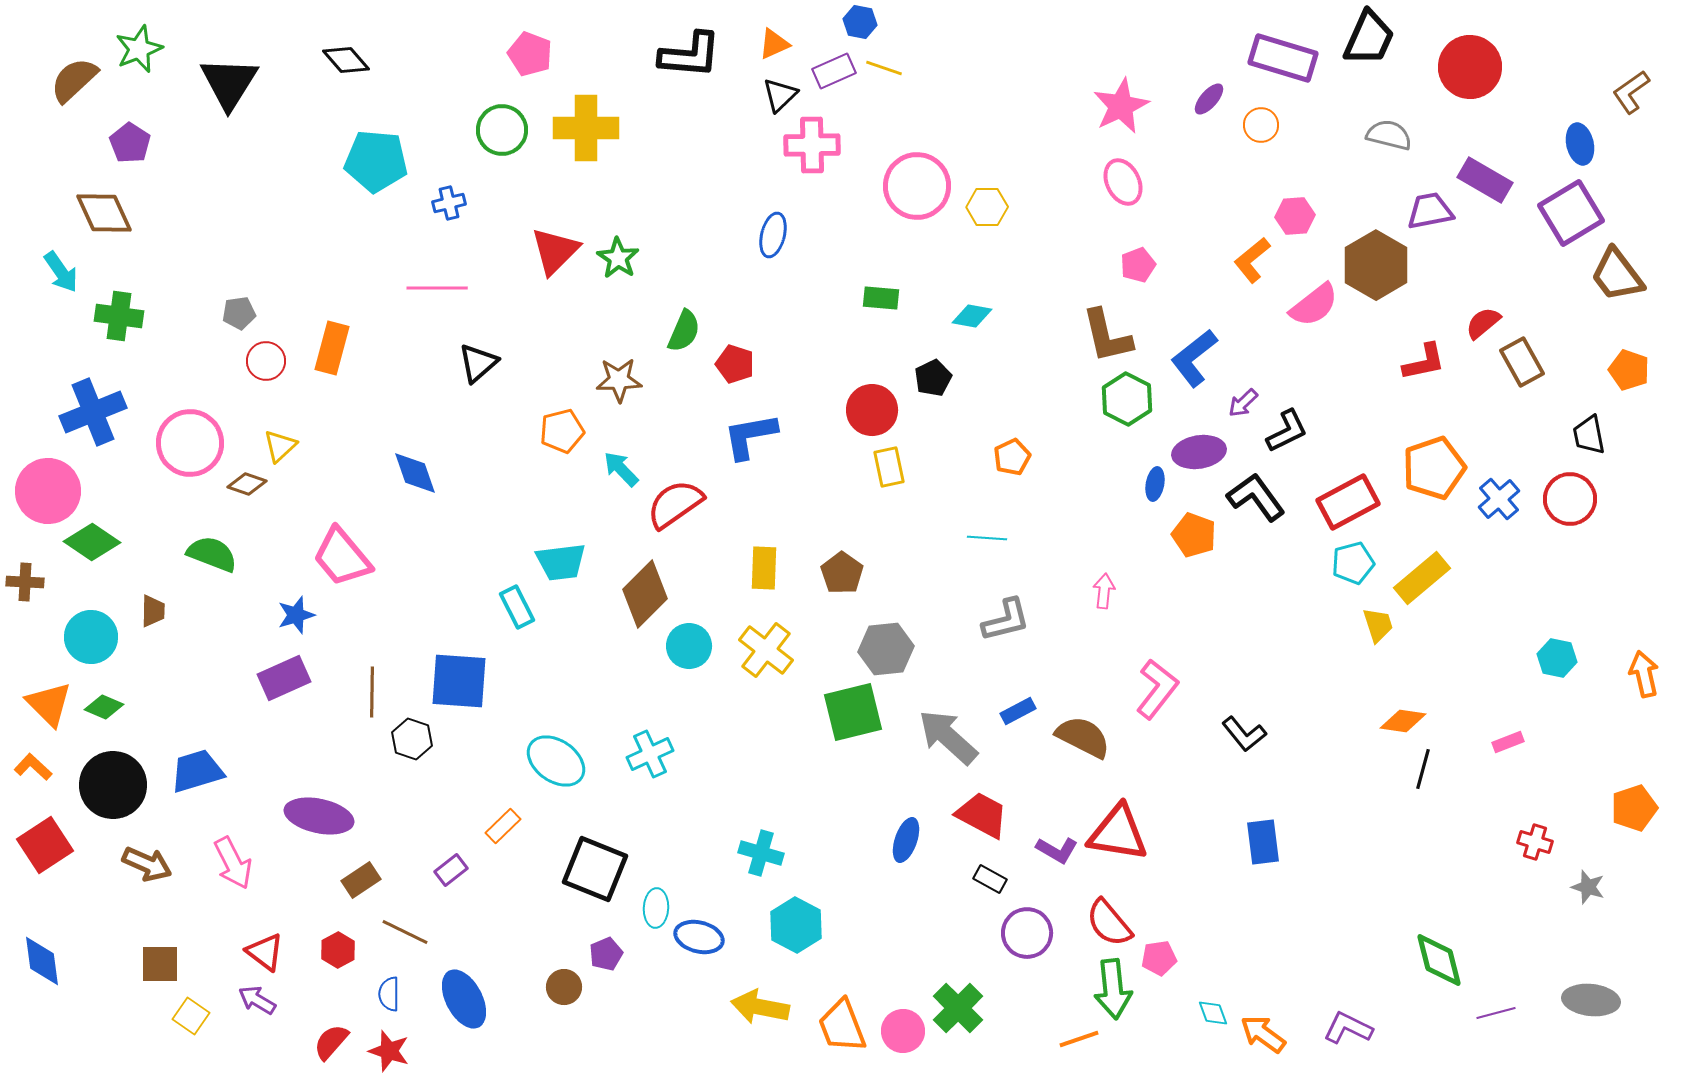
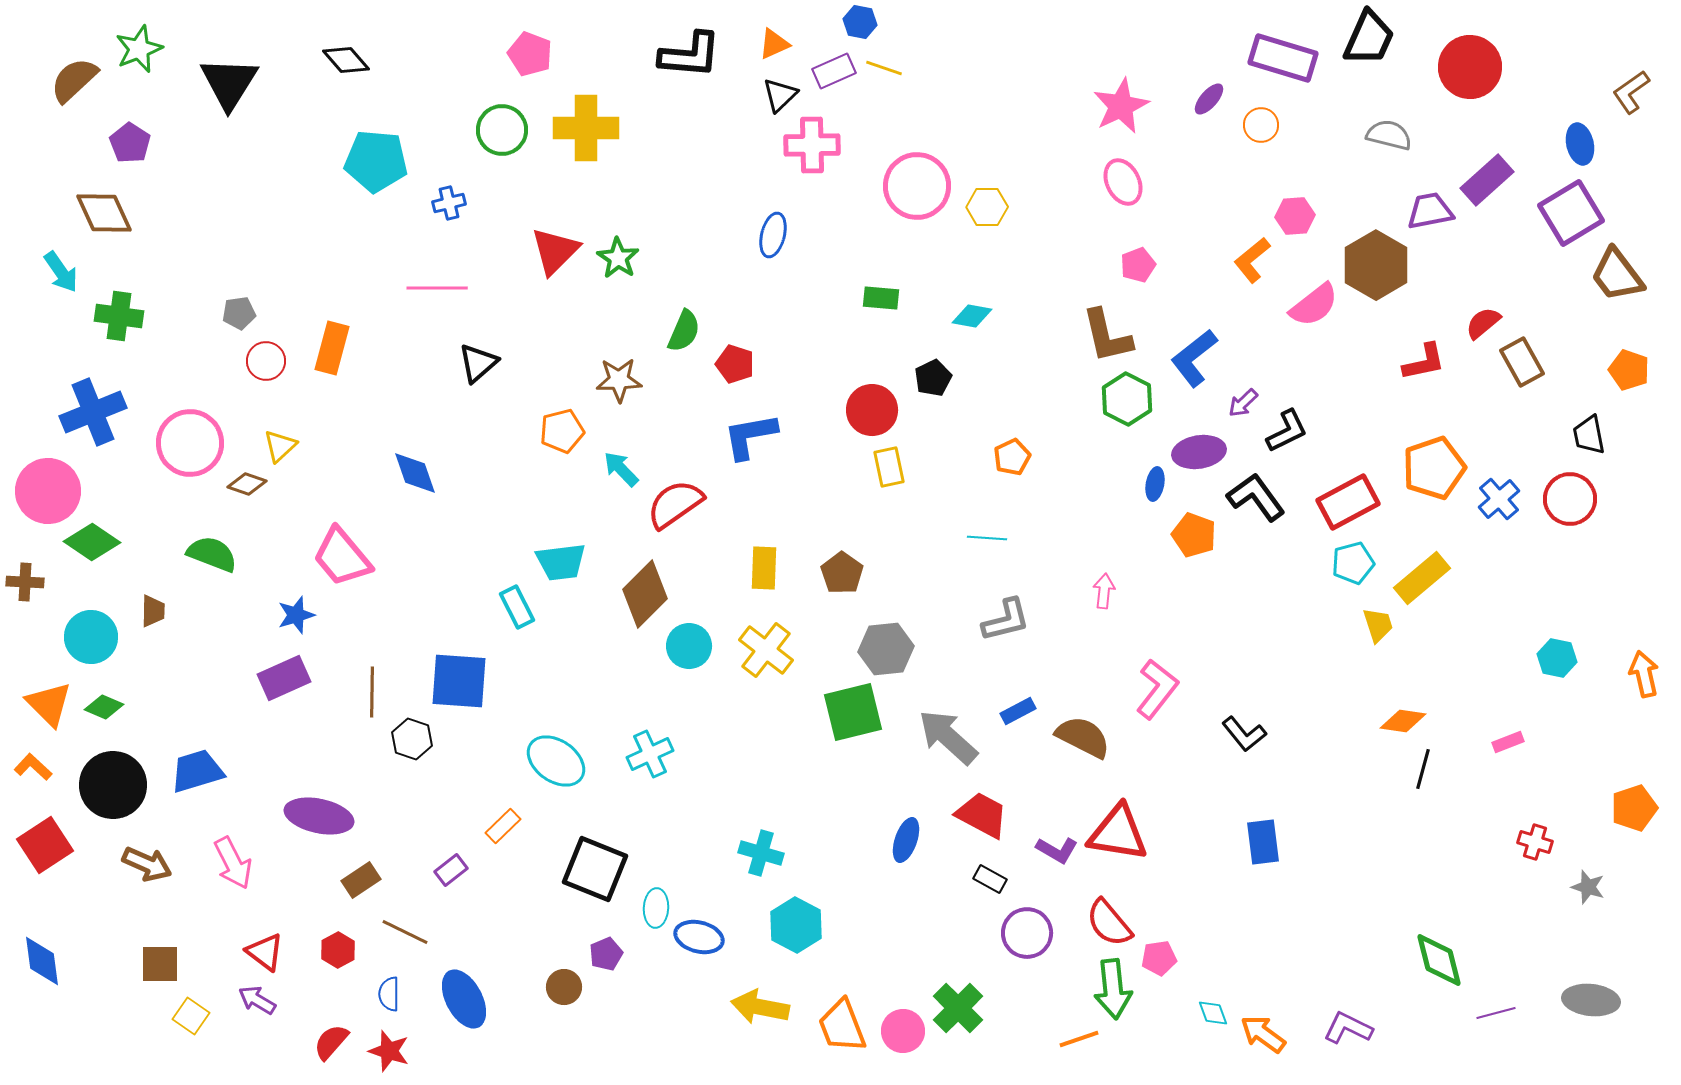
purple rectangle at (1485, 180): moved 2 px right; rotated 72 degrees counterclockwise
